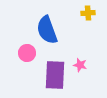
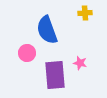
yellow cross: moved 3 px left
pink star: moved 2 px up
purple rectangle: rotated 8 degrees counterclockwise
